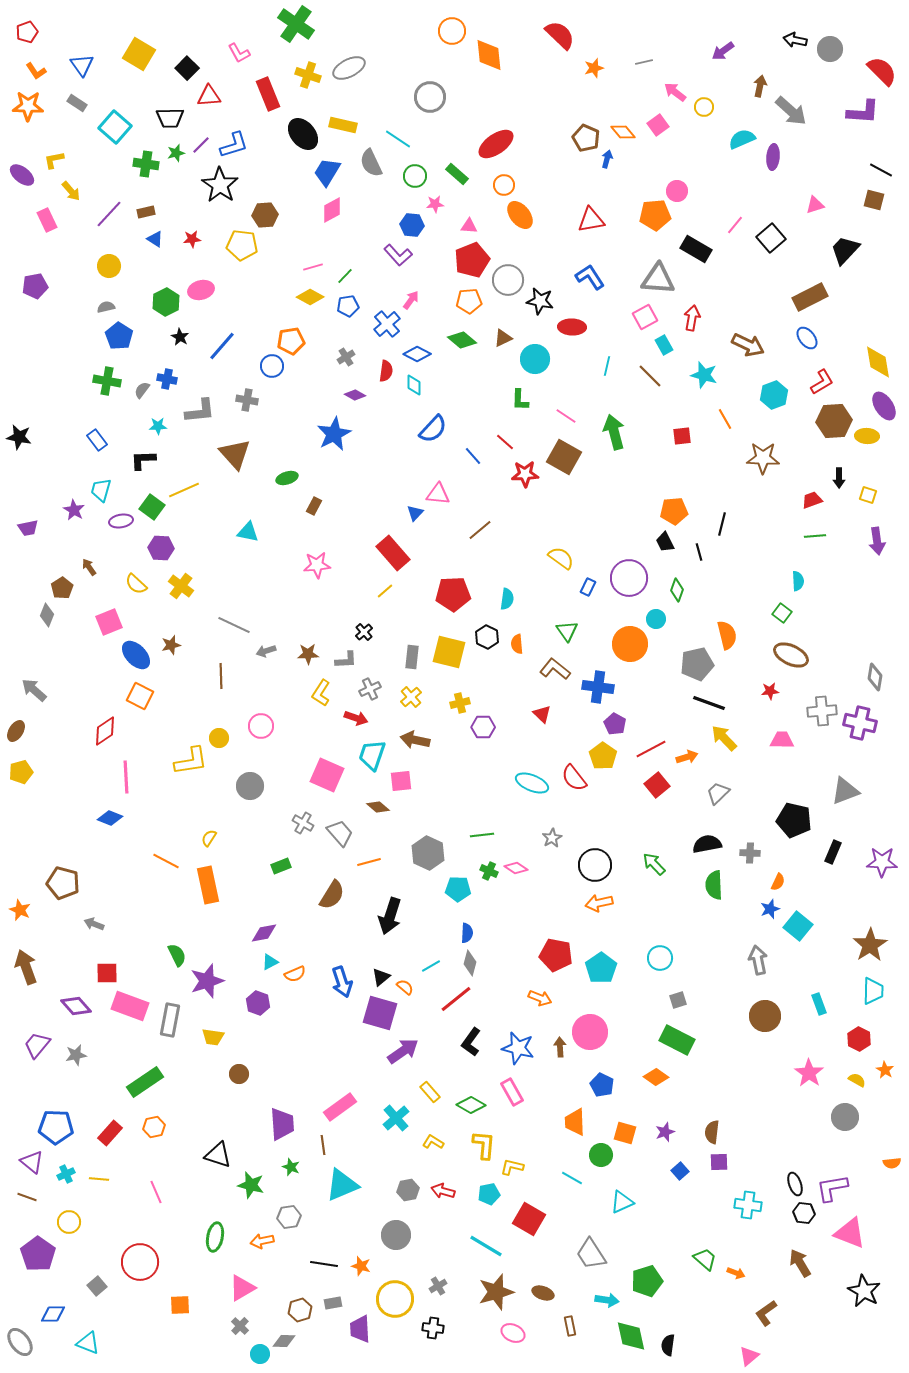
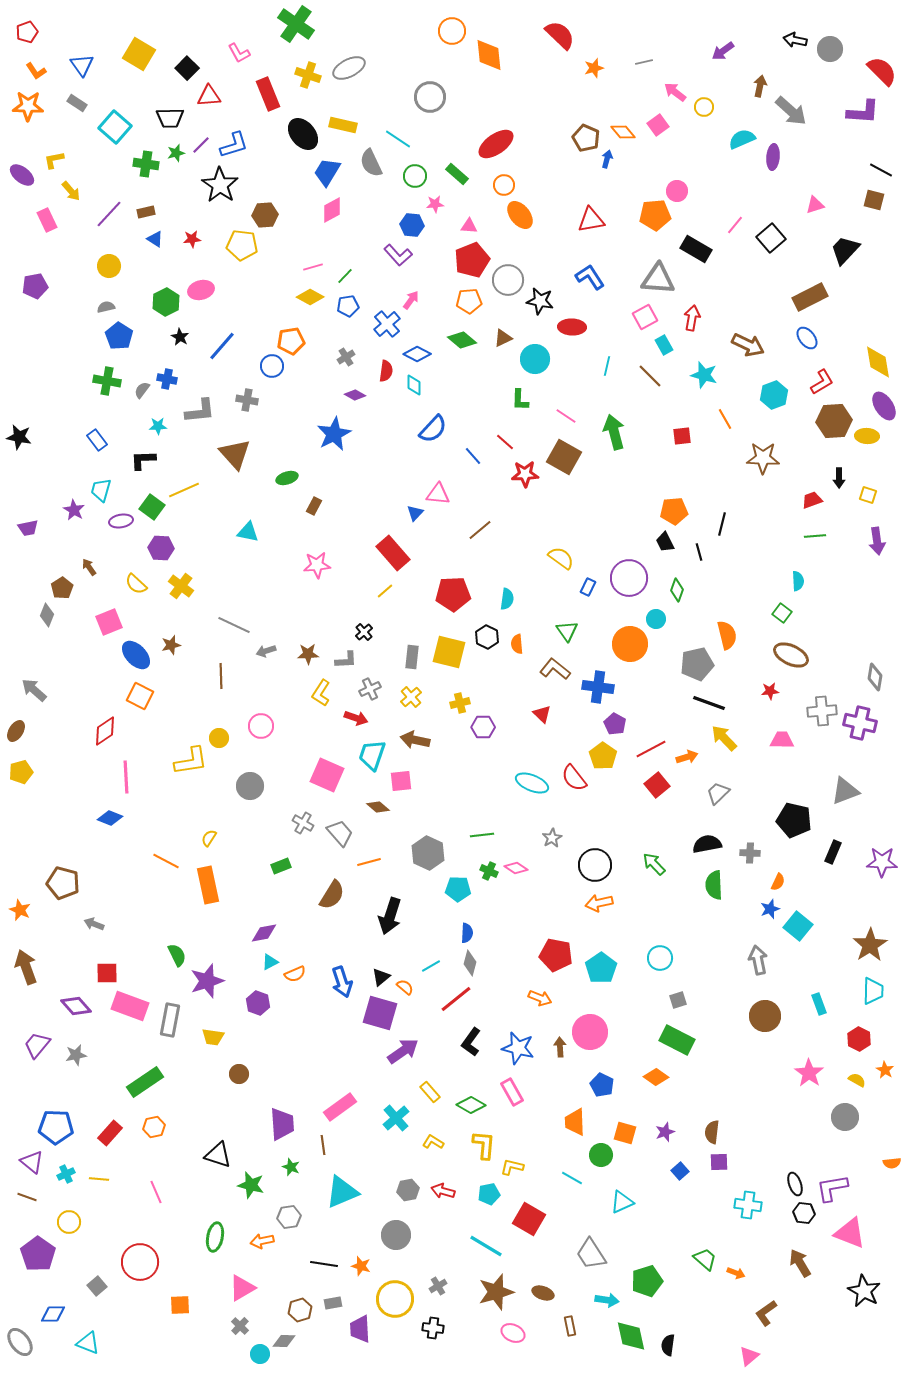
cyan triangle at (342, 1185): moved 7 px down
